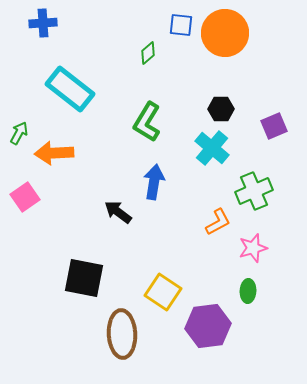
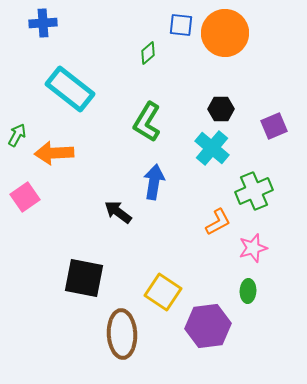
green arrow: moved 2 px left, 2 px down
